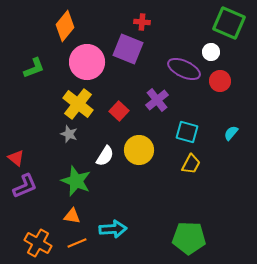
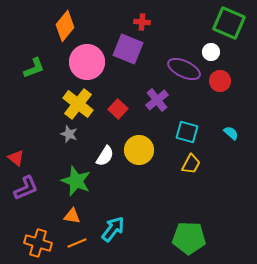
red square: moved 1 px left, 2 px up
cyan semicircle: rotated 91 degrees clockwise
purple L-shape: moved 1 px right, 2 px down
cyan arrow: rotated 48 degrees counterclockwise
orange cross: rotated 12 degrees counterclockwise
